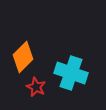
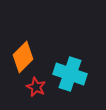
cyan cross: moved 1 px left, 1 px down
